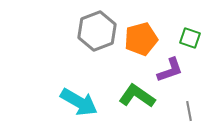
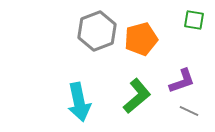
green square: moved 4 px right, 18 px up; rotated 10 degrees counterclockwise
purple L-shape: moved 12 px right, 11 px down
green L-shape: rotated 105 degrees clockwise
cyan arrow: rotated 48 degrees clockwise
gray line: rotated 54 degrees counterclockwise
